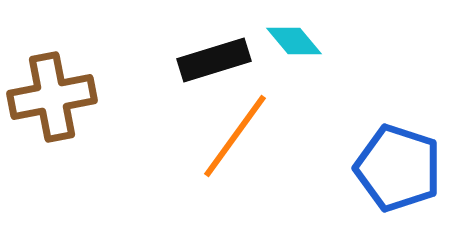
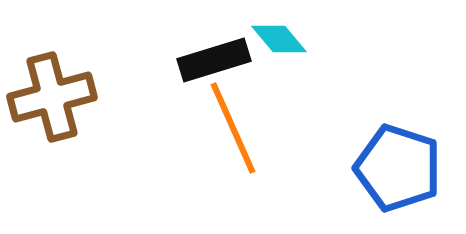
cyan diamond: moved 15 px left, 2 px up
brown cross: rotated 4 degrees counterclockwise
orange line: moved 2 px left, 8 px up; rotated 60 degrees counterclockwise
